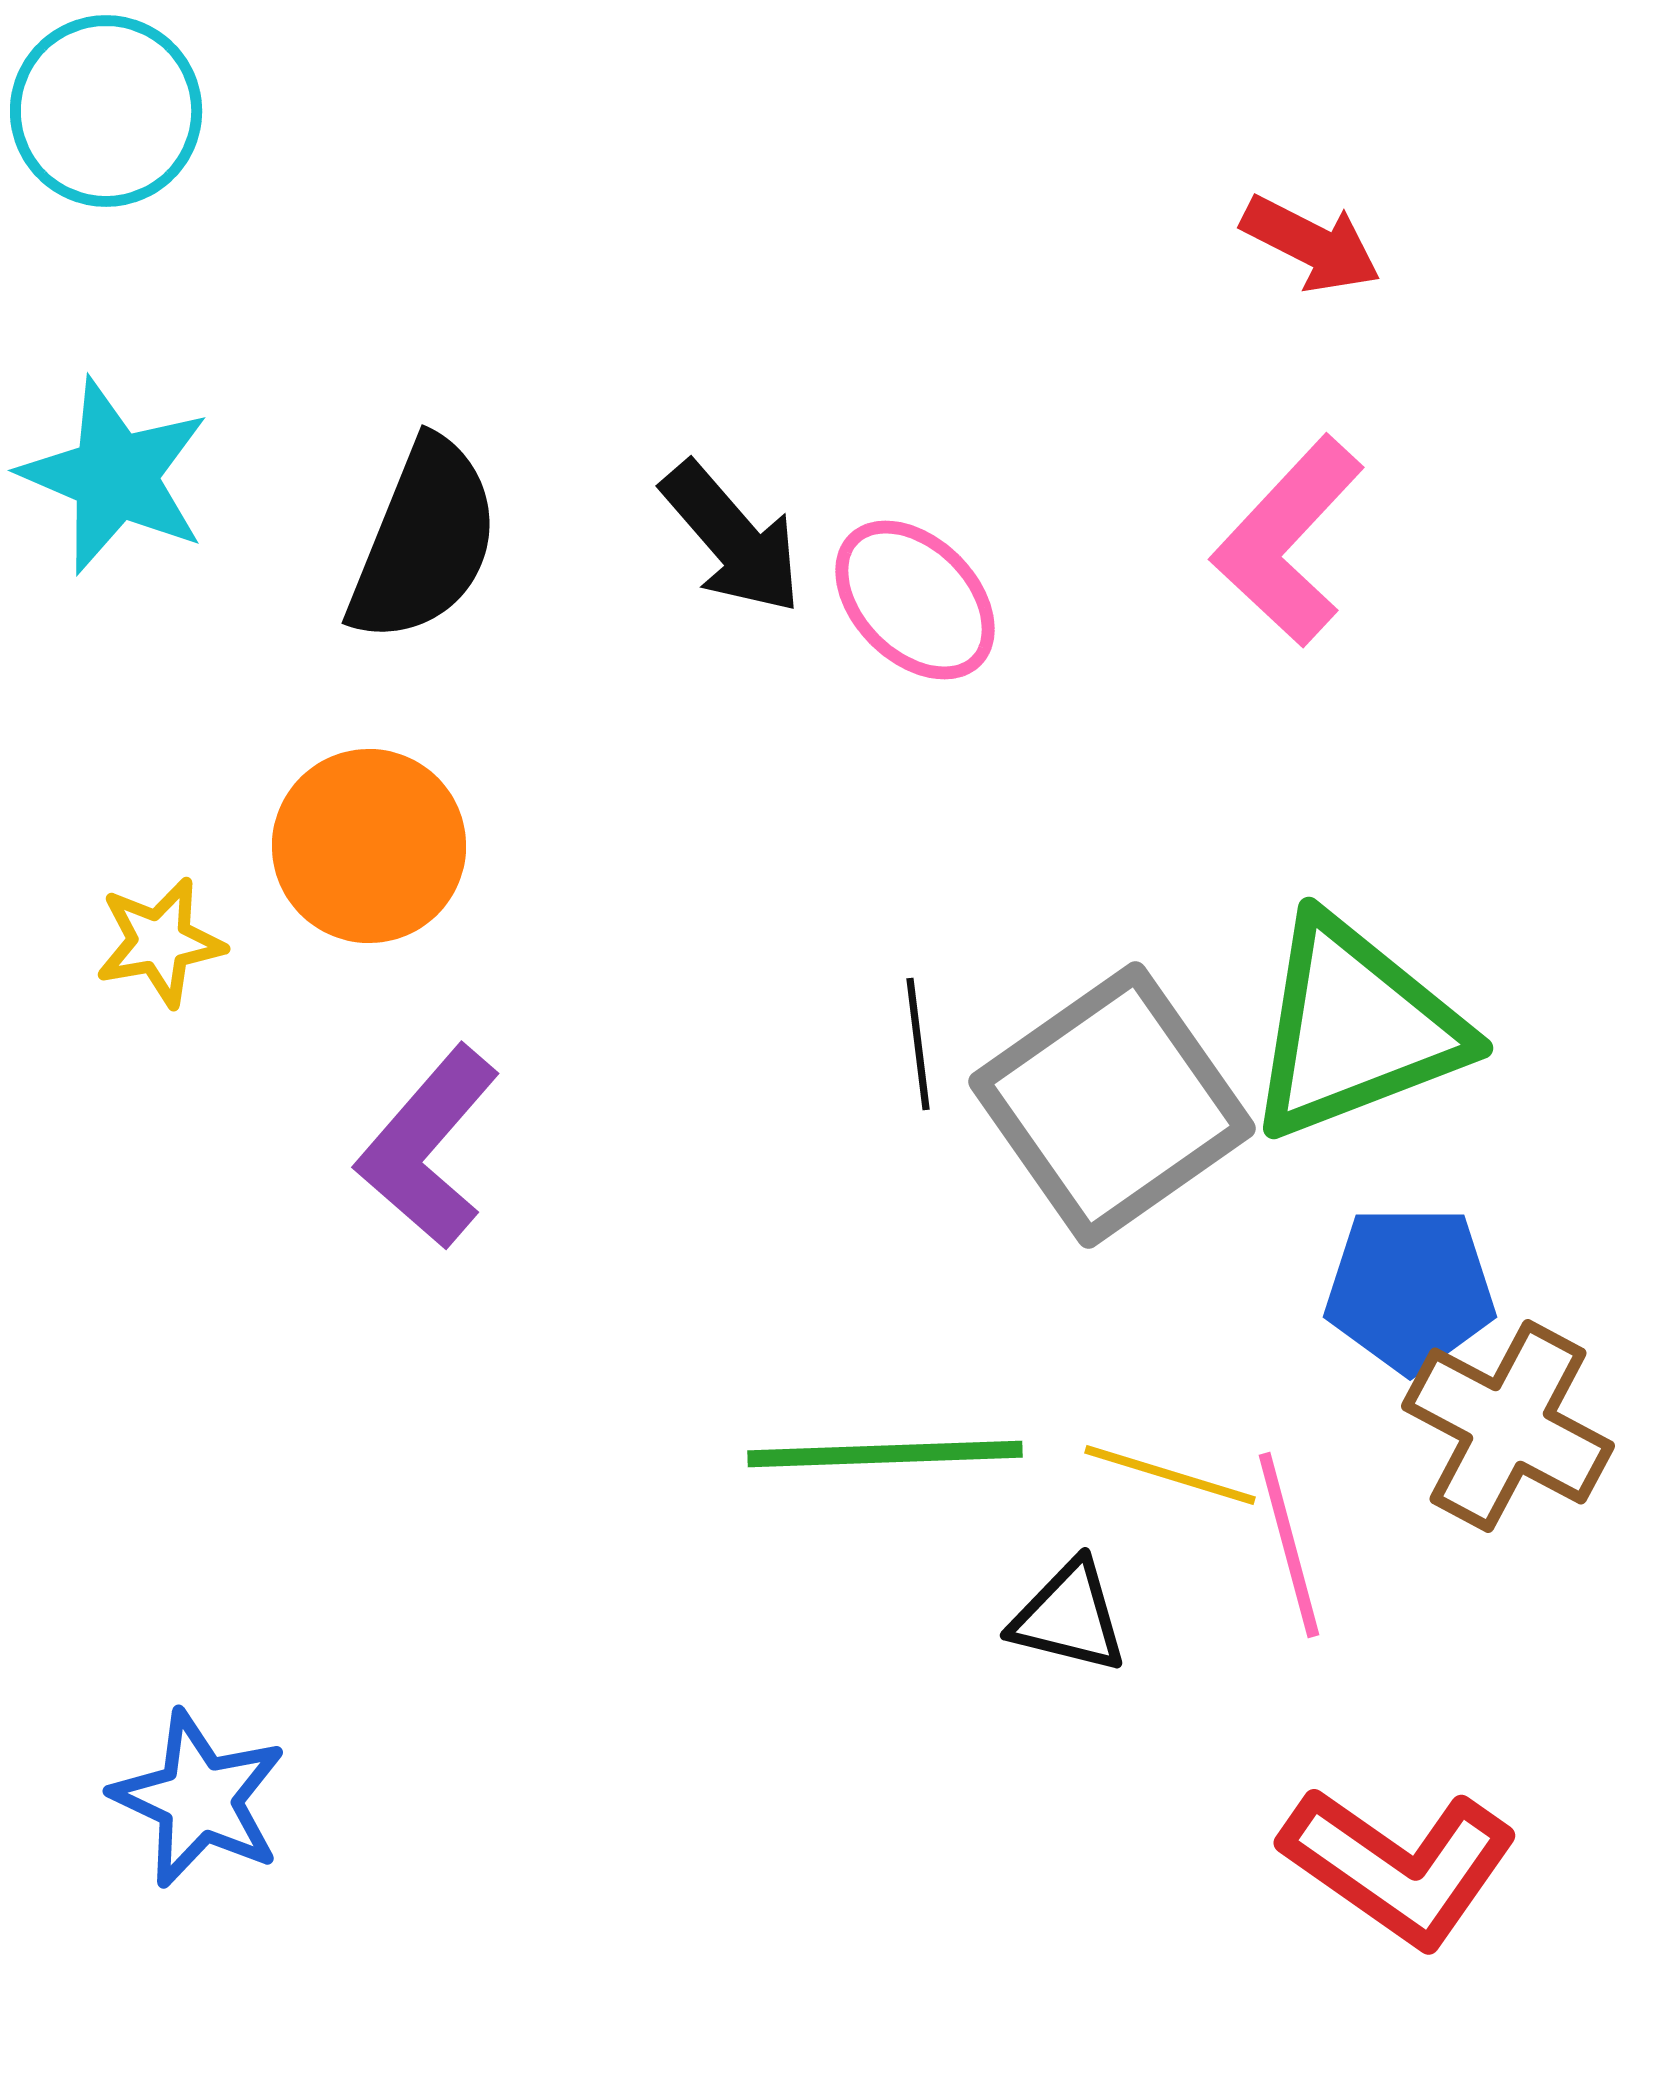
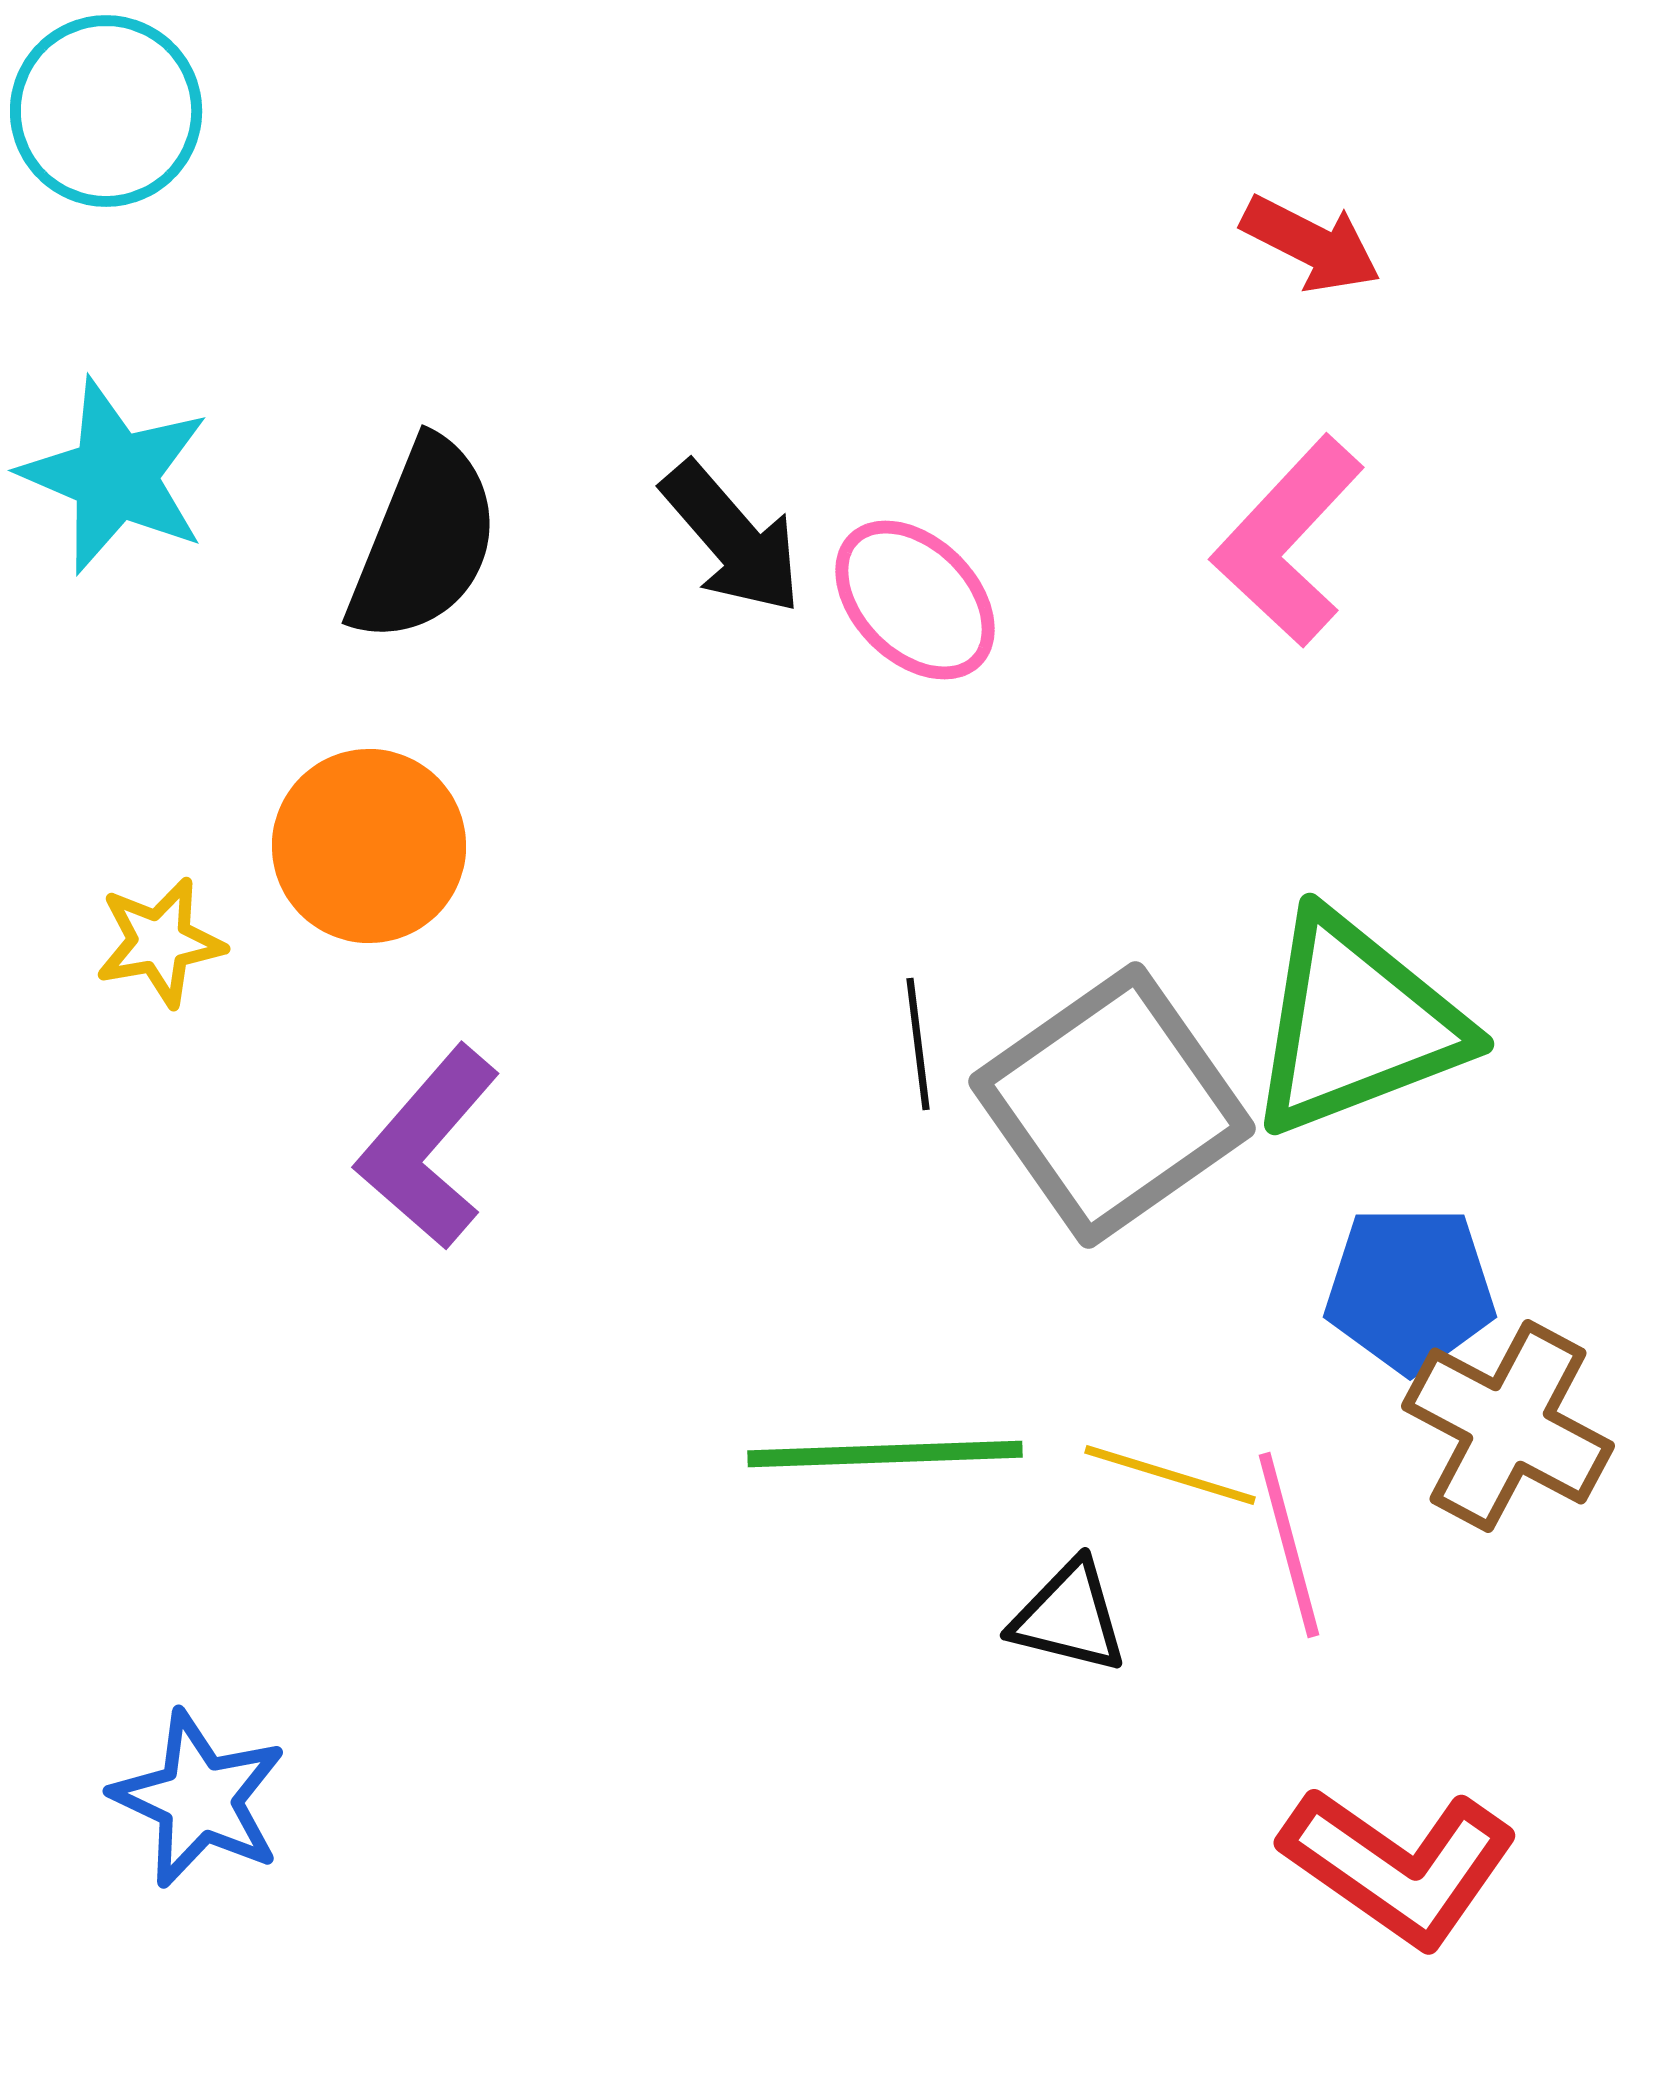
green triangle: moved 1 px right, 4 px up
